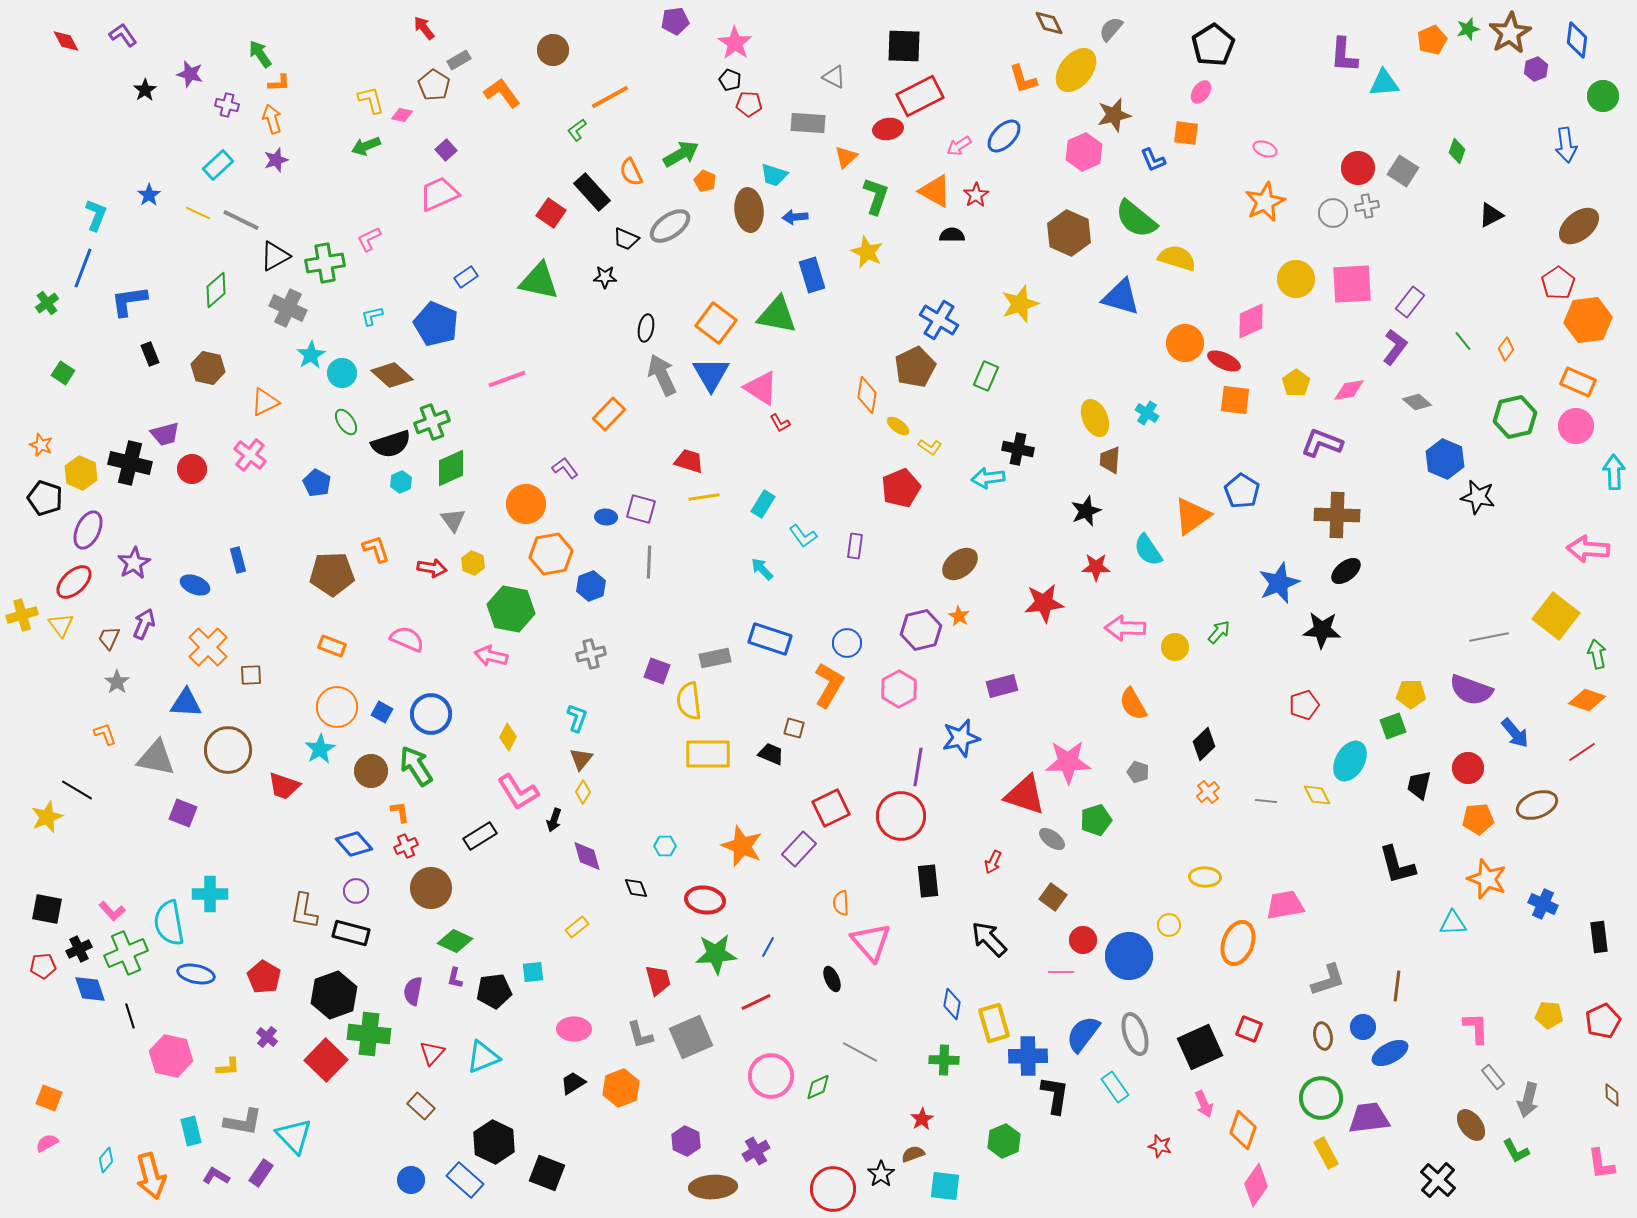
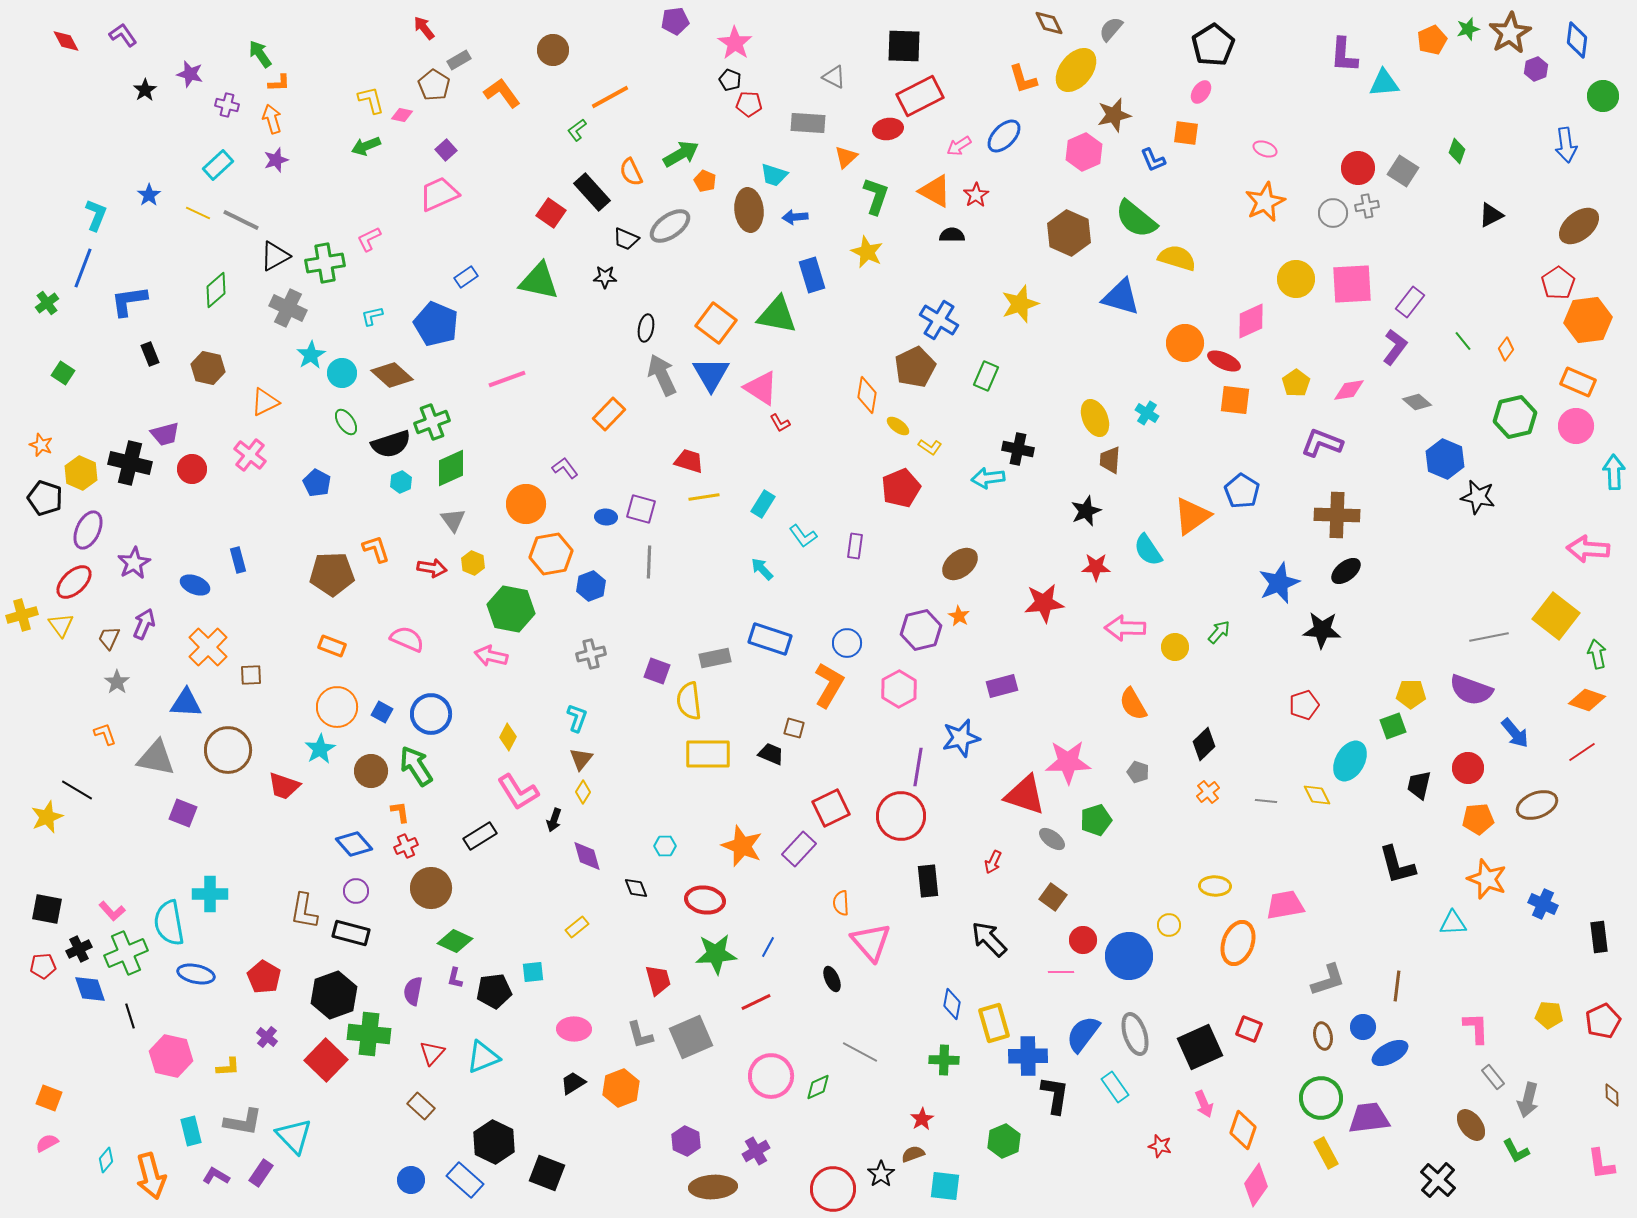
yellow ellipse at (1205, 877): moved 10 px right, 9 px down
